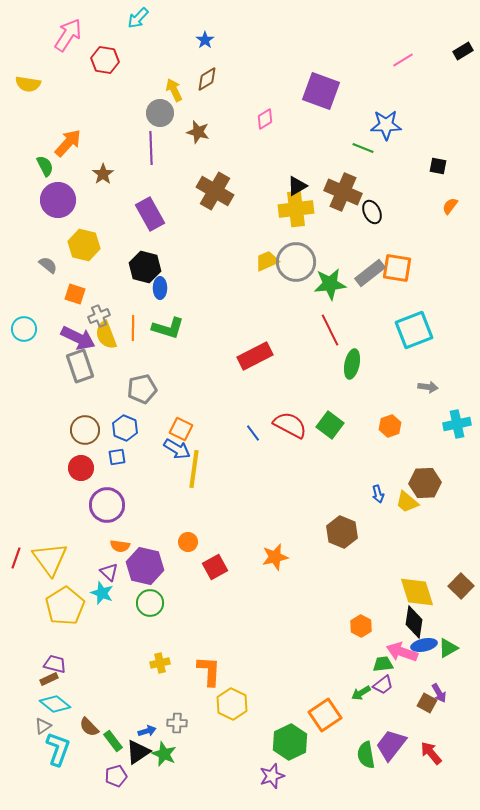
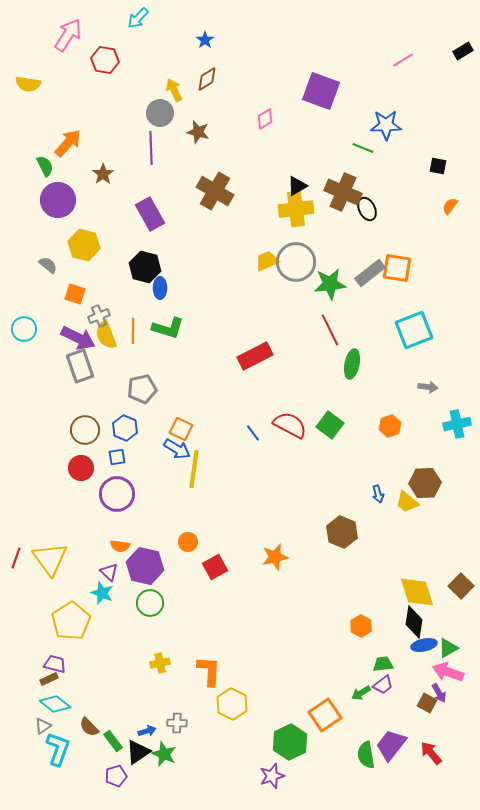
black ellipse at (372, 212): moved 5 px left, 3 px up
orange line at (133, 328): moved 3 px down
purple circle at (107, 505): moved 10 px right, 11 px up
yellow pentagon at (65, 606): moved 6 px right, 15 px down
pink arrow at (402, 652): moved 46 px right, 20 px down
